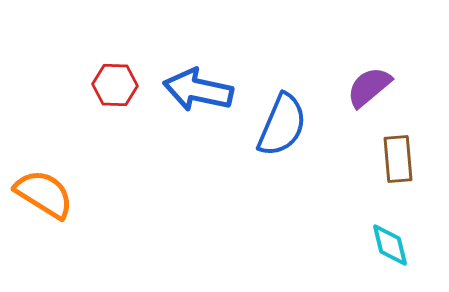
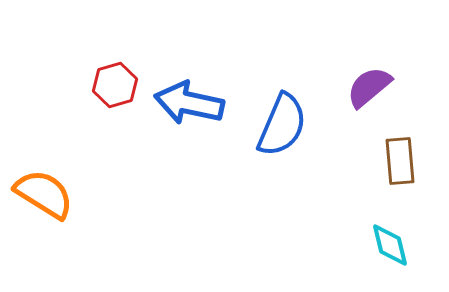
red hexagon: rotated 18 degrees counterclockwise
blue arrow: moved 9 px left, 13 px down
brown rectangle: moved 2 px right, 2 px down
